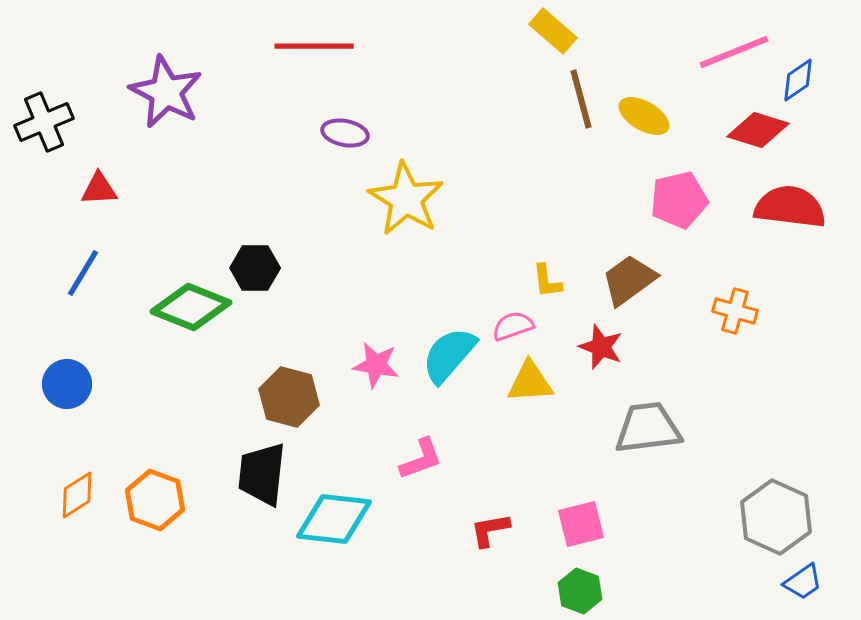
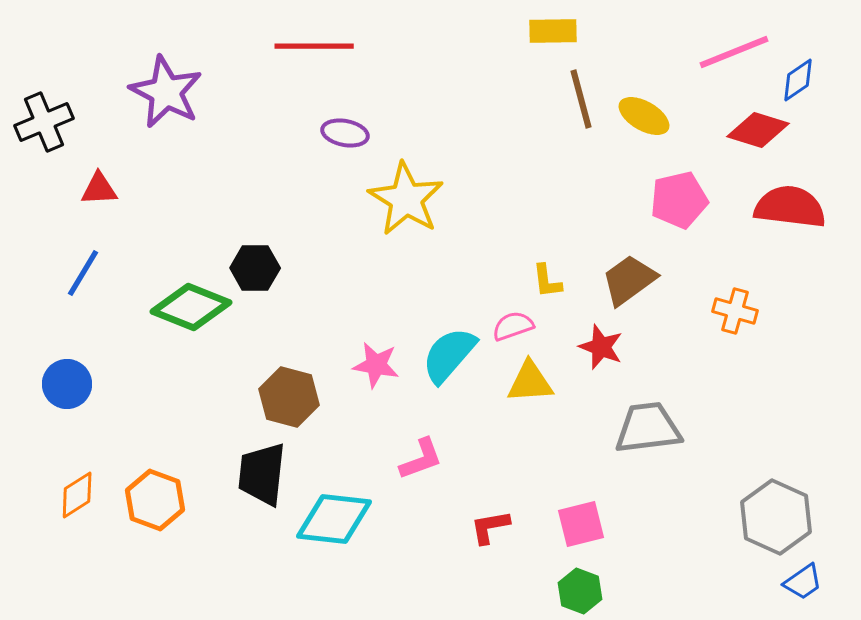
yellow rectangle: rotated 42 degrees counterclockwise
red L-shape: moved 3 px up
